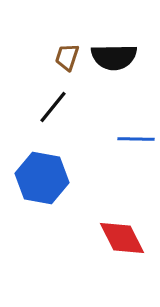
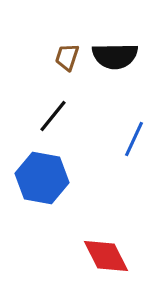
black semicircle: moved 1 px right, 1 px up
black line: moved 9 px down
blue line: moved 2 px left; rotated 66 degrees counterclockwise
red diamond: moved 16 px left, 18 px down
